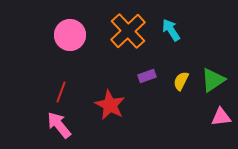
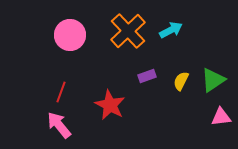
cyan arrow: rotated 95 degrees clockwise
